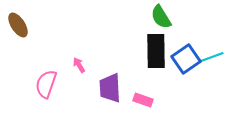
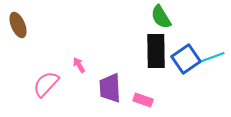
brown ellipse: rotated 10 degrees clockwise
cyan line: moved 1 px right
pink semicircle: rotated 24 degrees clockwise
